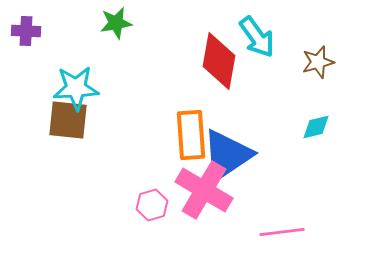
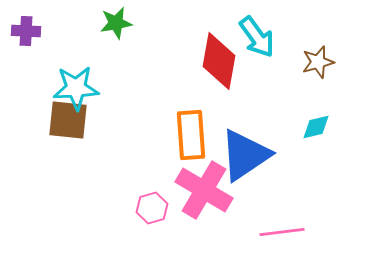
blue triangle: moved 18 px right
pink hexagon: moved 3 px down
